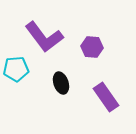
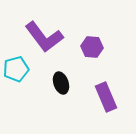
cyan pentagon: rotated 10 degrees counterclockwise
purple rectangle: rotated 12 degrees clockwise
